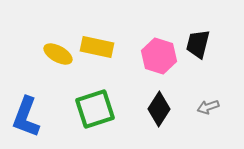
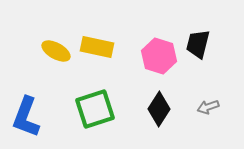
yellow ellipse: moved 2 px left, 3 px up
